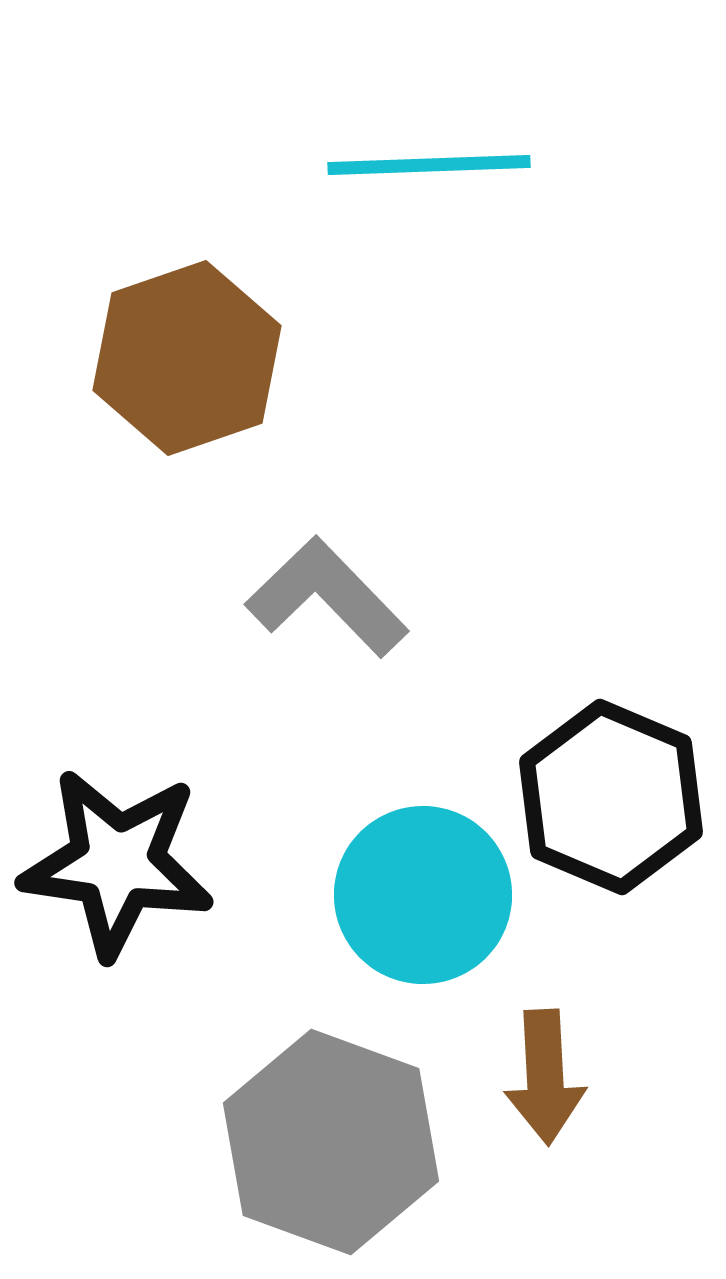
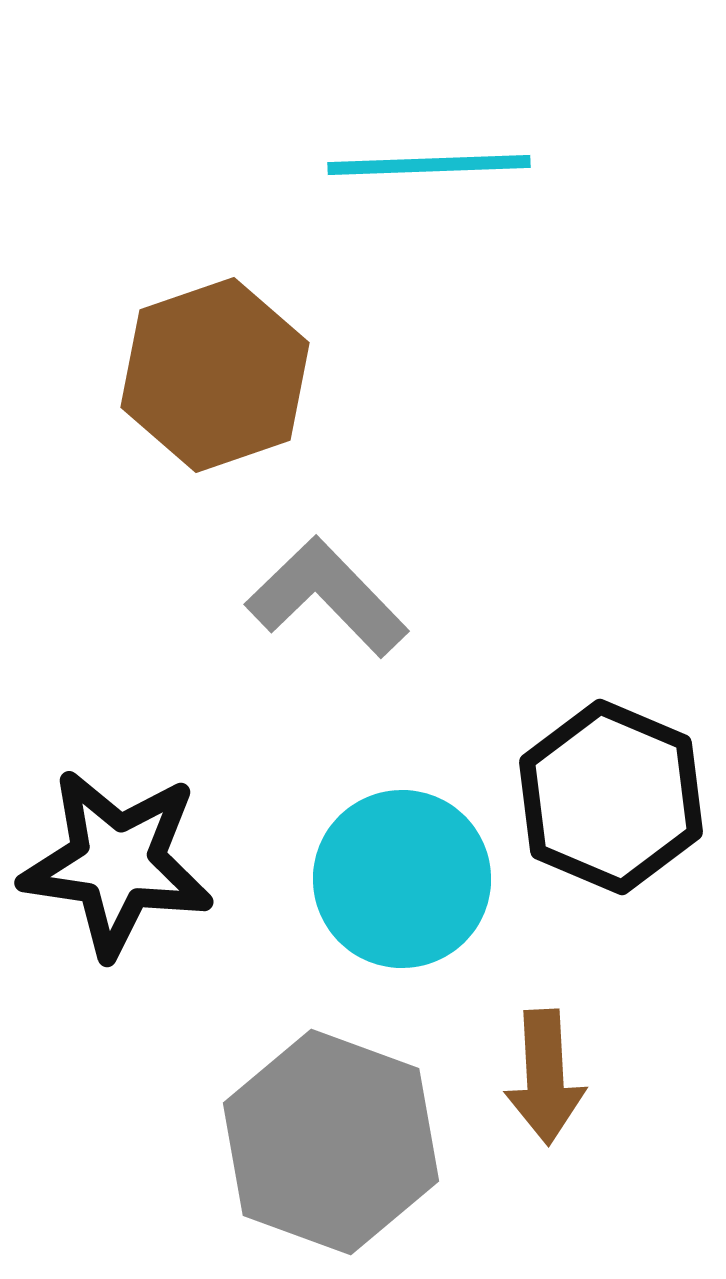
brown hexagon: moved 28 px right, 17 px down
cyan circle: moved 21 px left, 16 px up
